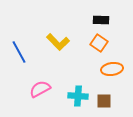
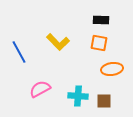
orange square: rotated 24 degrees counterclockwise
